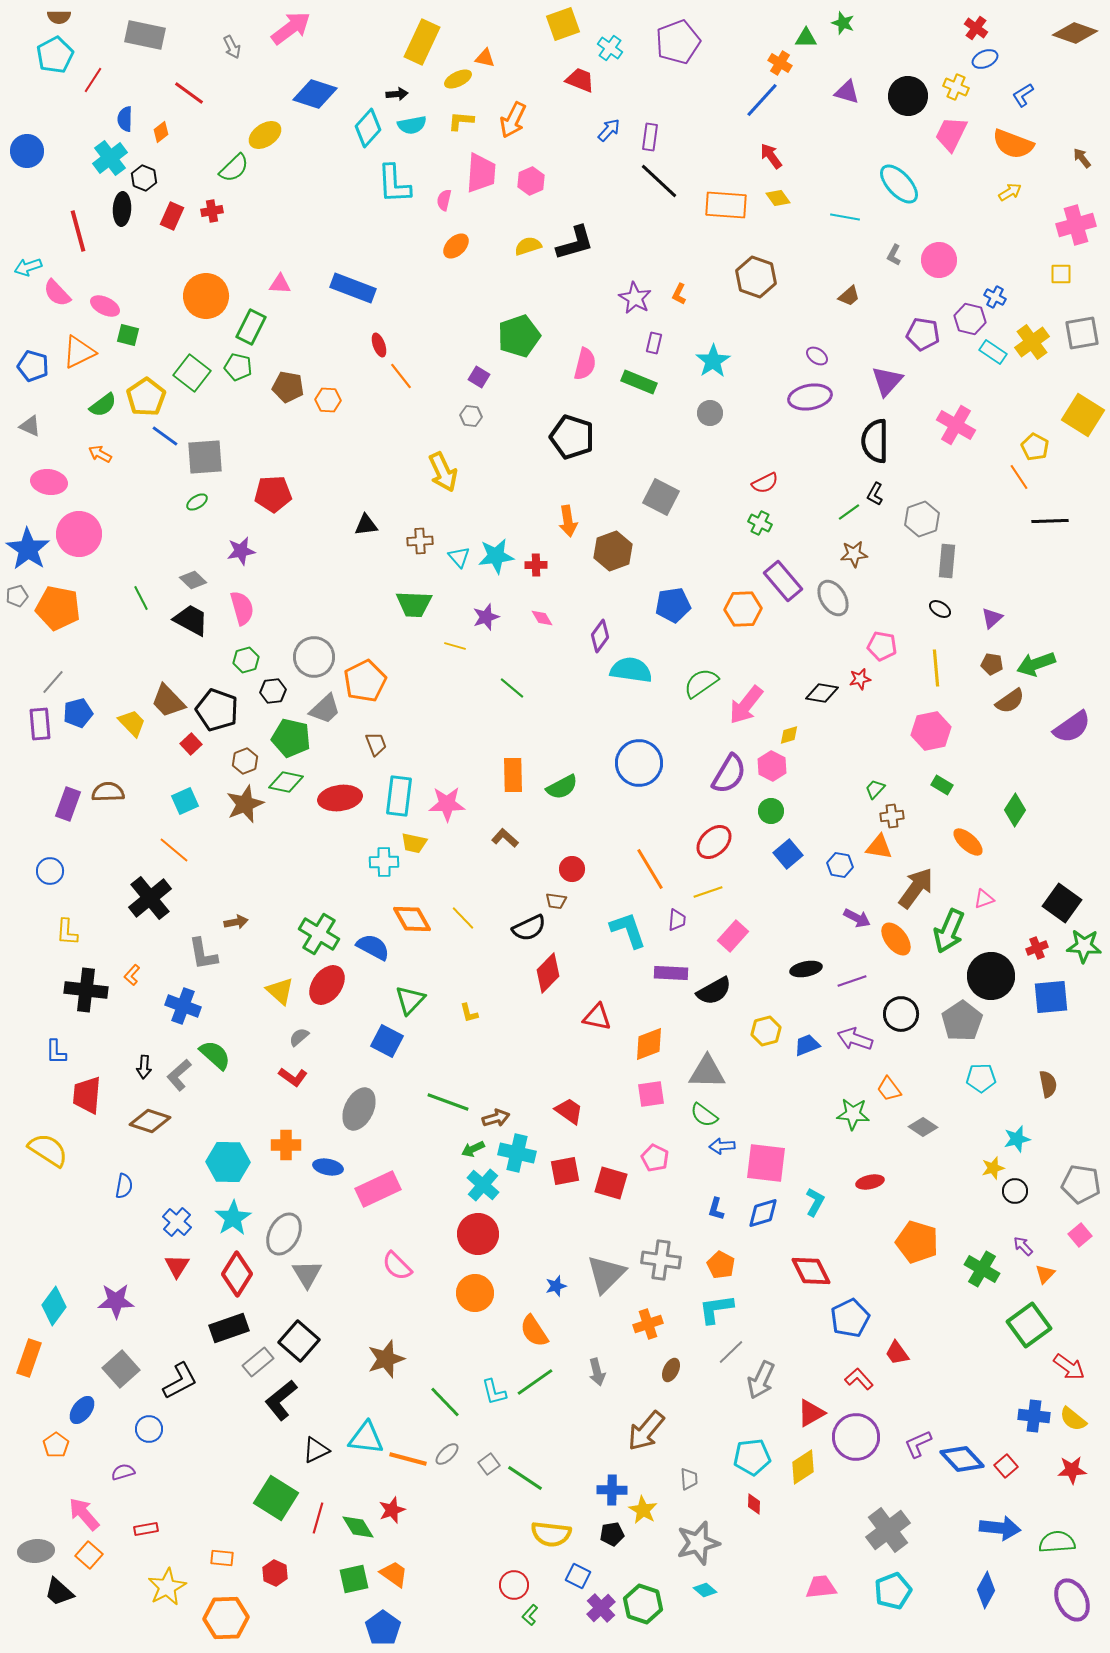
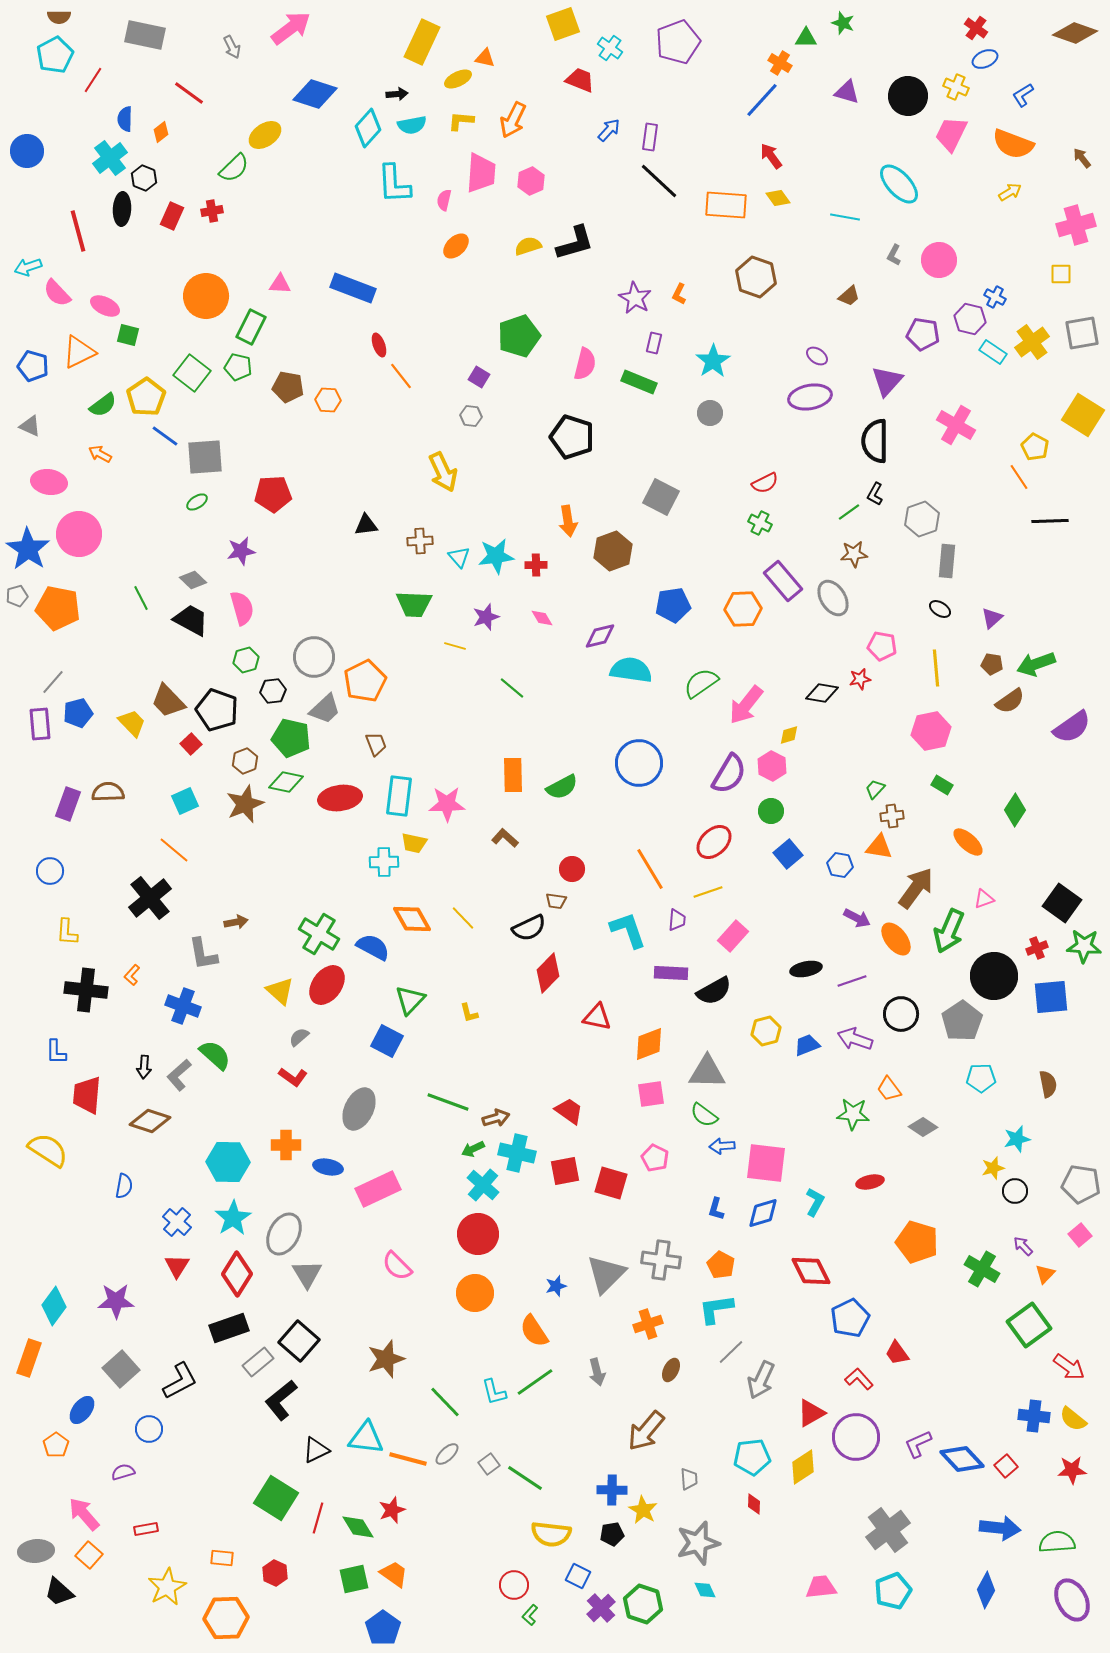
purple diamond at (600, 636): rotated 40 degrees clockwise
black circle at (991, 976): moved 3 px right
cyan diamond at (705, 1590): rotated 25 degrees clockwise
